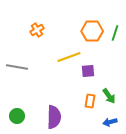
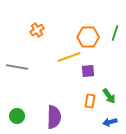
orange hexagon: moved 4 px left, 6 px down
